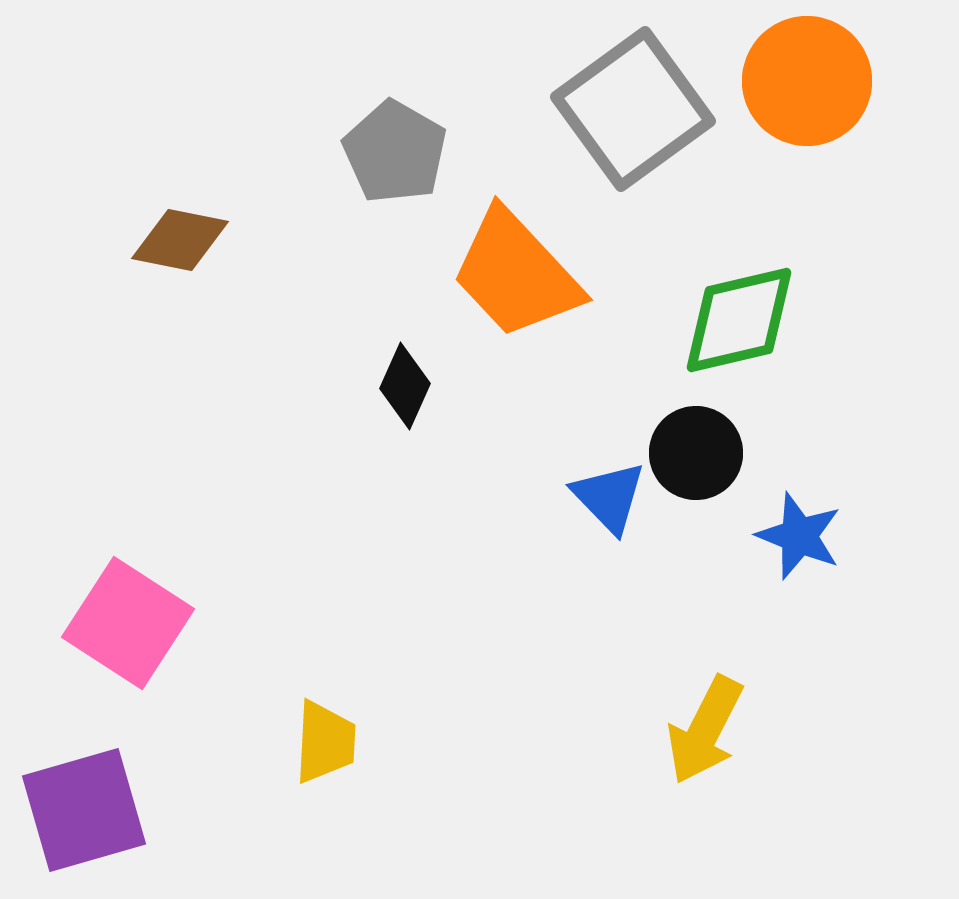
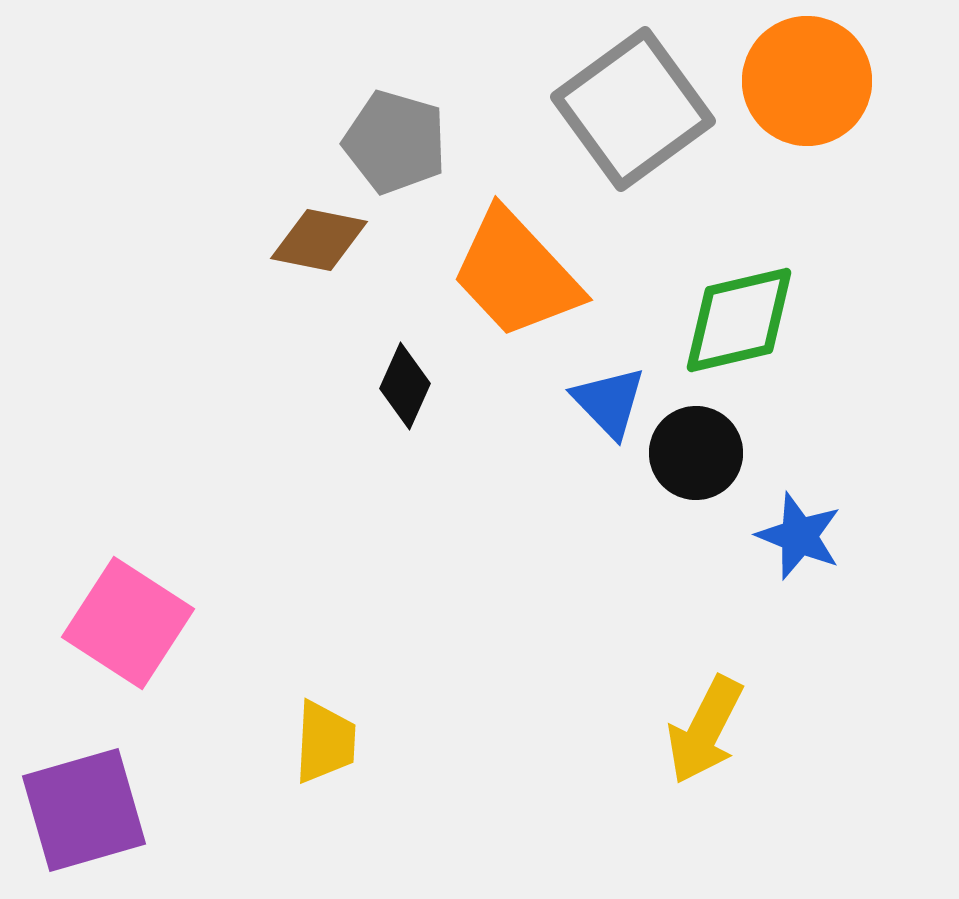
gray pentagon: moved 10 px up; rotated 14 degrees counterclockwise
brown diamond: moved 139 px right
blue triangle: moved 95 px up
